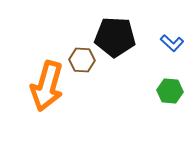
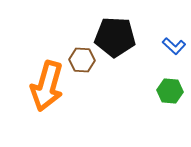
blue L-shape: moved 2 px right, 3 px down
